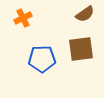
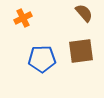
brown semicircle: moved 1 px left, 1 px up; rotated 96 degrees counterclockwise
brown square: moved 2 px down
